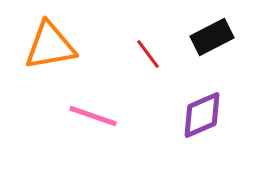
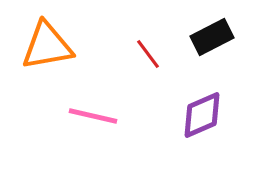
orange triangle: moved 3 px left
pink line: rotated 6 degrees counterclockwise
